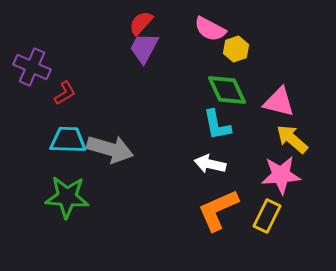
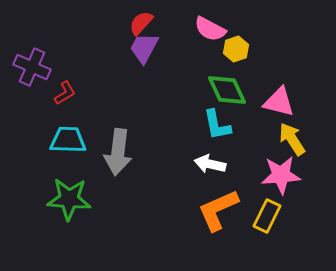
yellow arrow: rotated 16 degrees clockwise
gray arrow: moved 8 px right, 3 px down; rotated 81 degrees clockwise
green star: moved 2 px right, 2 px down
